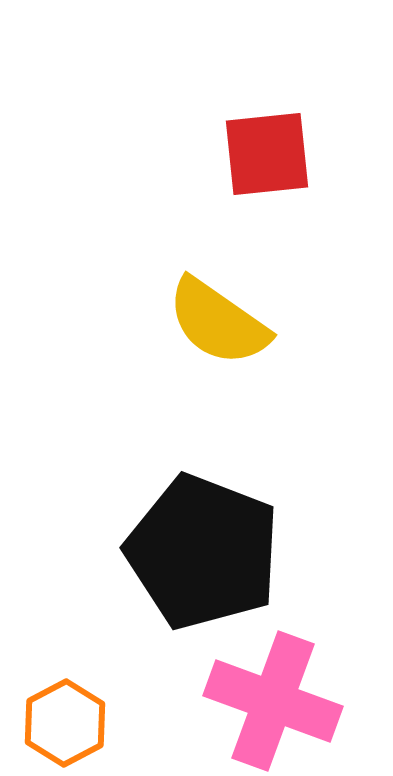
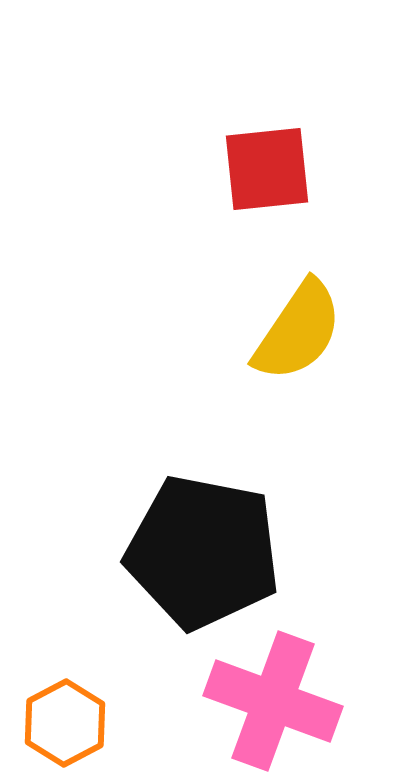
red square: moved 15 px down
yellow semicircle: moved 80 px right, 9 px down; rotated 91 degrees counterclockwise
black pentagon: rotated 10 degrees counterclockwise
